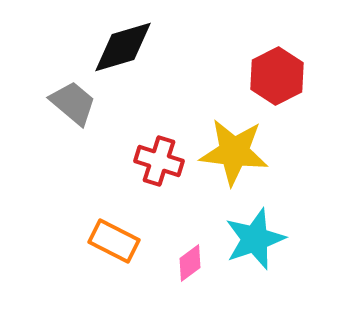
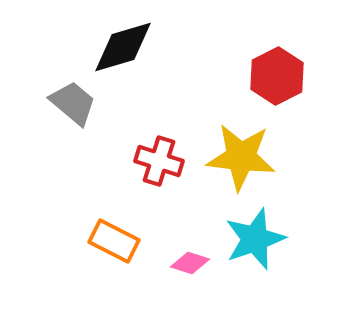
yellow star: moved 7 px right, 5 px down
pink diamond: rotated 54 degrees clockwise
